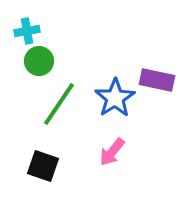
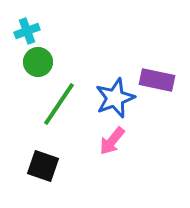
cyan cross: rotated 10 degrees counterclockwise
green circle: moved 1 px left, 1 px down
blue star: rotated 12 degrees clockwise
pink arrow: moved 11 px up
